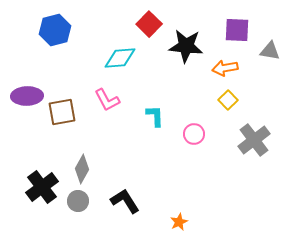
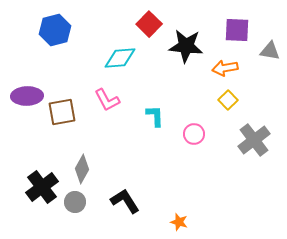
gray circle: moved 3 px left, 1 px down
orange star: rotated 30 degrees counterclockwise
